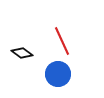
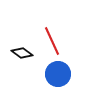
red line: moved 10 px left
